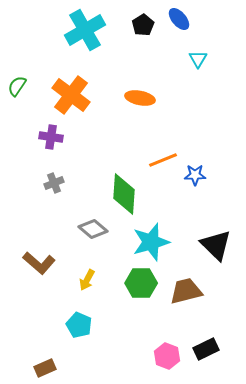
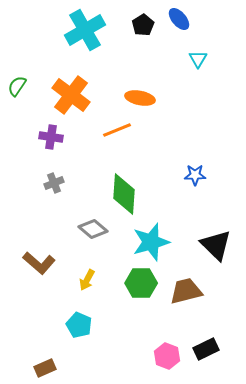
orange line: moved 46 px left, 30 px up
